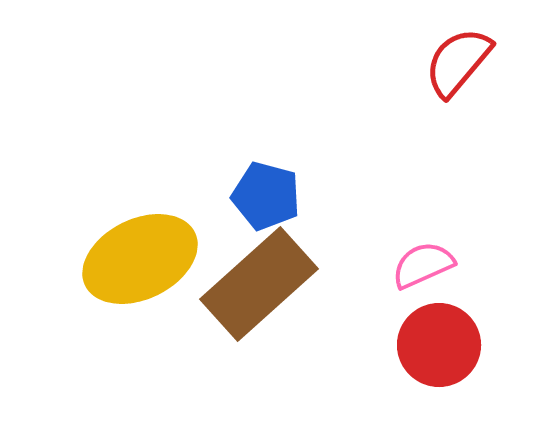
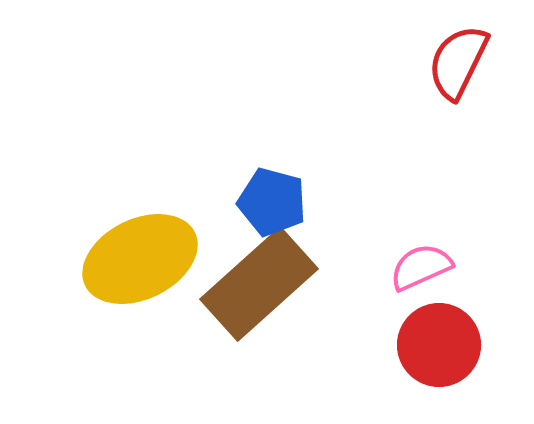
red semicircle: rotated 14 degrees counterclockwise
blue pentagon: moved 6 px right, 6 px down
pink semicircle: moved 2 px left, 2 px down
